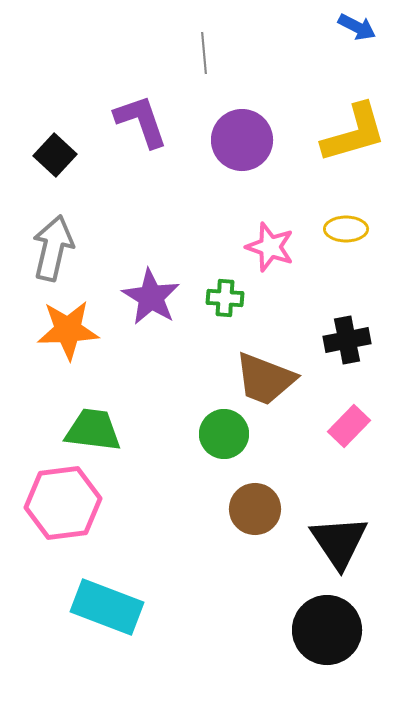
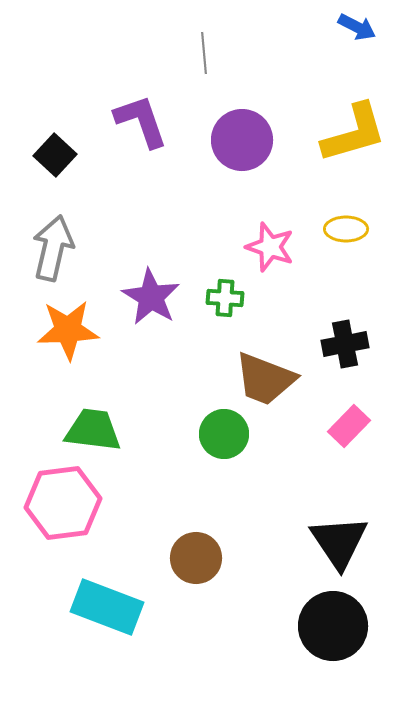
black cross: moved 2 px left, 4 px down
brown circle: moved 59 px left, 49 px down
black circle: moved 6 px right, 4 px up
